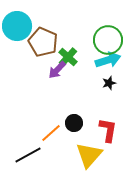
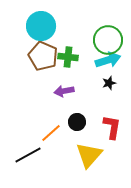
cyan circle: moved 24 px right
brown pentagon: moved 14 px down
green cross: rotated 36 degrees counterclockwise
purple arrow: moved 7 px right, 21 px down; rotated 36 degrees clockwise
black circle: moved 3 px right, 1 px up
red L-shape: moved 4 px right, 3 px up
